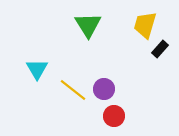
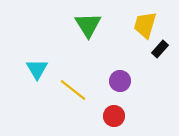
purple circle: moved 16 px right, 8 px up
